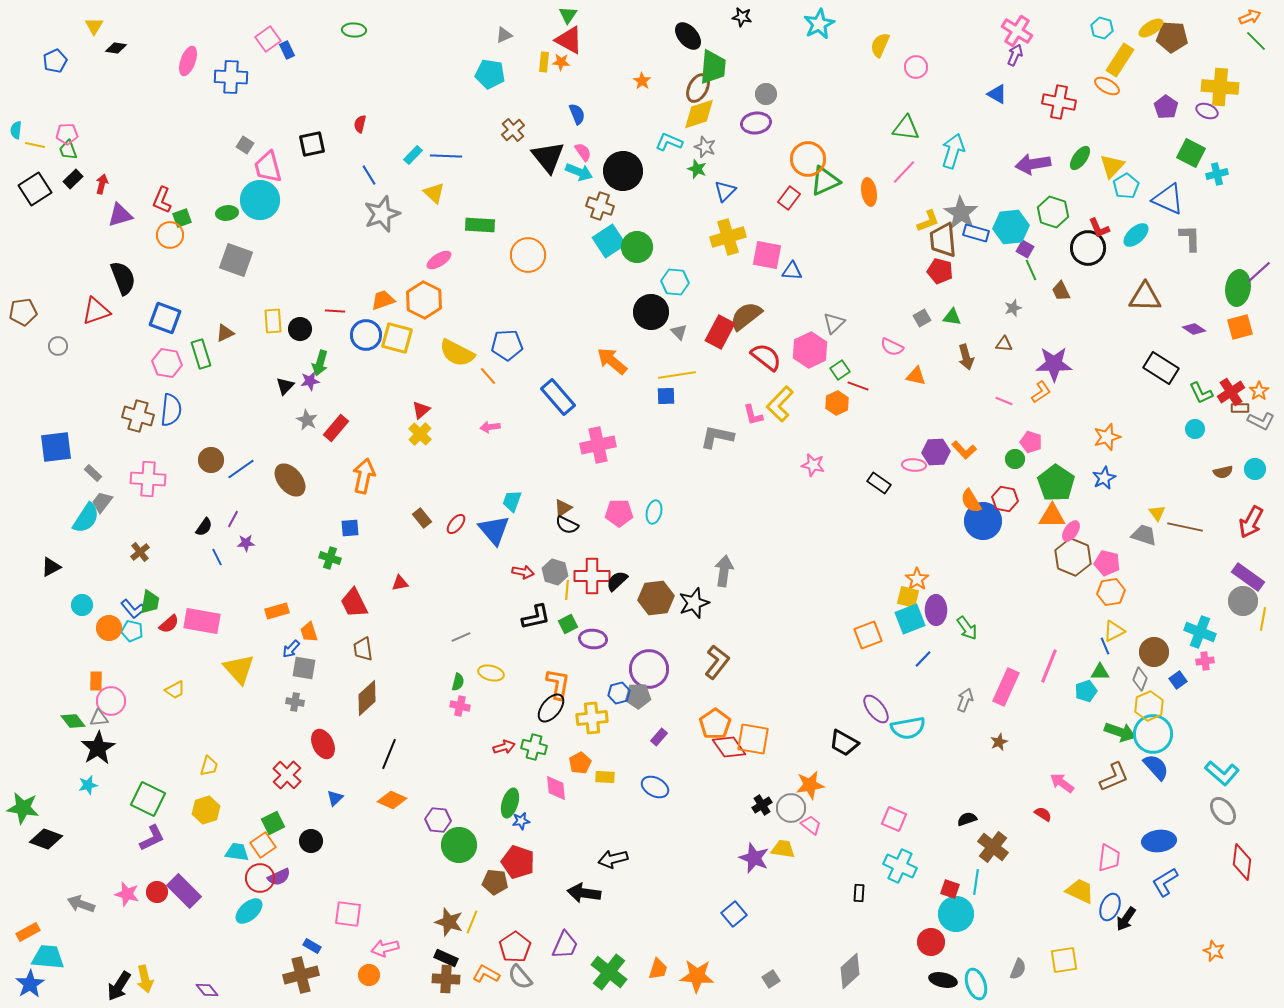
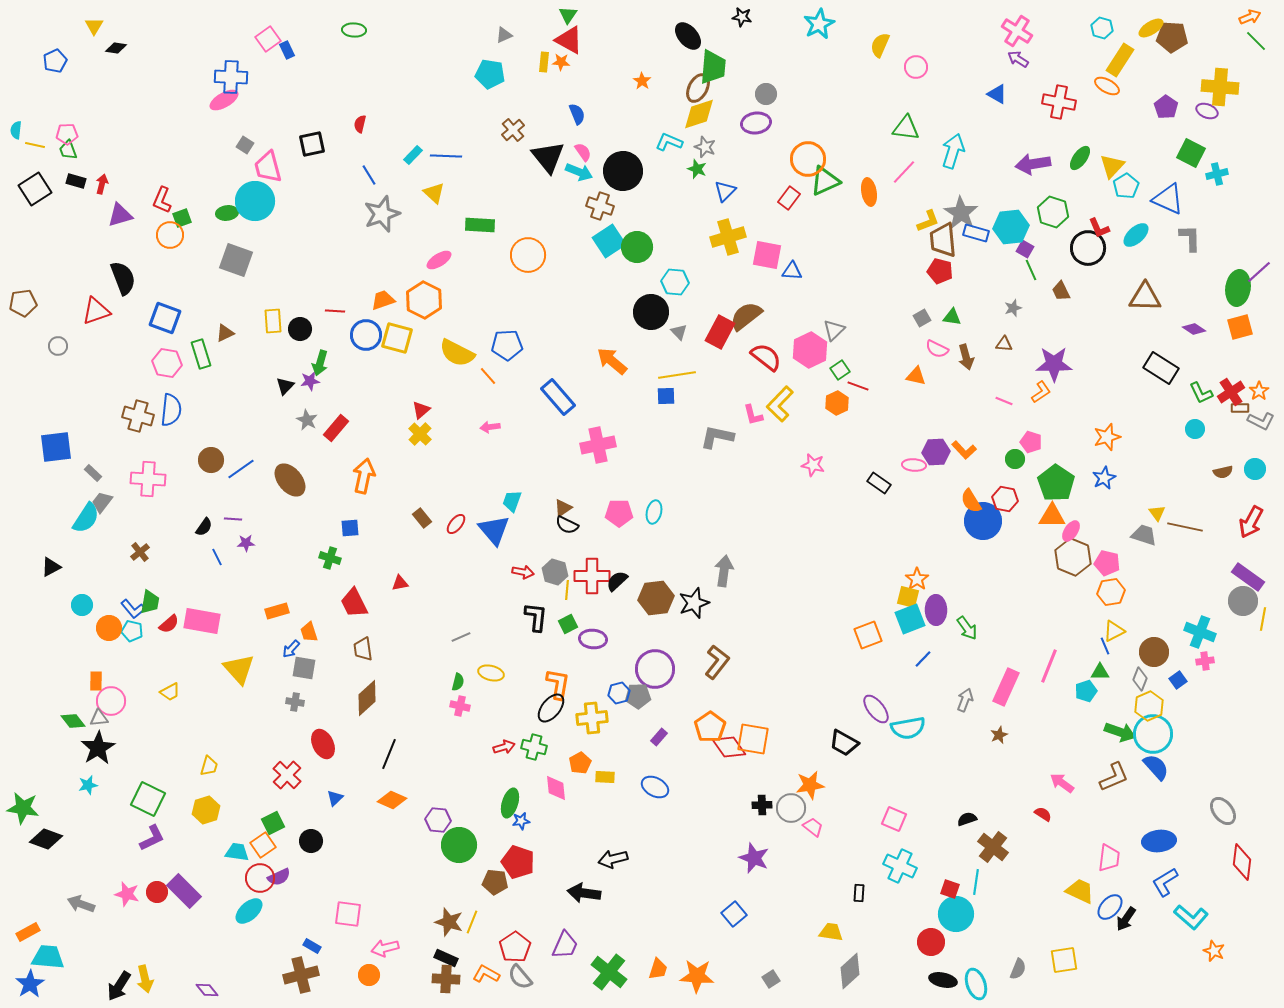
purple arrow at (1015, 55): moved 3 px right, 4 px down; rotated 80 degrees counterclockwise
pink ellipse at (188, 61): moved 36 px right, 39 px down; rotated 40 degrees clockwise
black rectangle at (73, 179): moved 3 px right, 2 px down; rotated 60 degrees clockwise
cyan circle at (260, 200): moved 5 px left, 1 px down
brown pentagon at (23, 312): moved 9 px up
gray triangle at (834, 323): moved 7 px down
pink semicircle at (892, 347): moved 45 px right, 2 px down
purple line at (233, 519): rotated 66 degrees clockwise
black L-shape at (536, 617): rotated 72 degrees counterclockwise
purple circle at (649, 669): moved 6 px right
yellow trapezoid at (175, 690): moved 5 px left, 2 px down
orange pentagon at (715, 724): moved 5 px left, 3 px down
brown star at (999, 742): moved 7 px up
cyan L-shape at (1222, 773): moved 31 px left, 144 px down
black cross at (762, 805): rotated 30 degrees clockwise
pink trapezoid at (811, 825): moved 2 px right, 2 px down
yellow trapezoid at (783, 849): moved 48 px right, 83 px down
blue ellipse at (1110, 907): rotated 20 degrees clockwise
